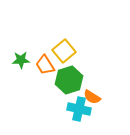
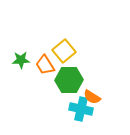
green hexagon: rotated 16 degrees clockwise
cyan cross: moved 2 px right
